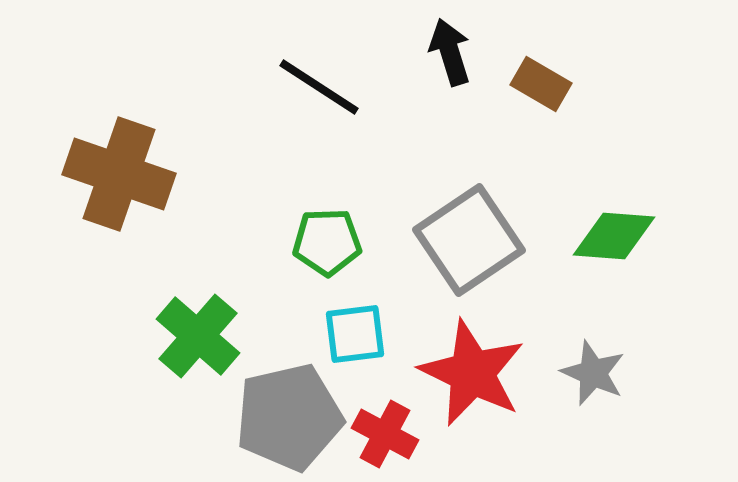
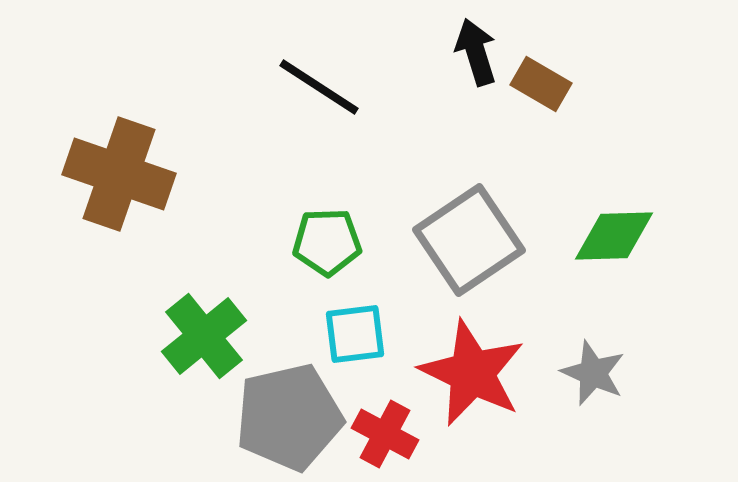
black arrow: moved 26 px right
green diamond: rotated 6 degrees counterclockwise
green cross: moved 6 px right; rotated 10 degrees clockwise
